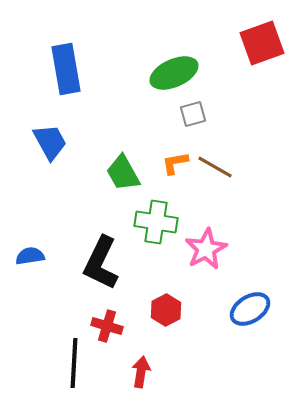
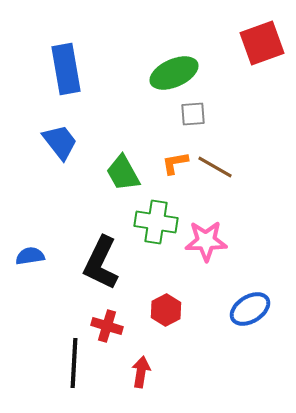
gray square: rotated 12 degrees clockwise
blue trapezoid: moved 10 px right; rotated 9 degrees counterclockwise
pink star: moved 8 px up; rotated 27 degrees clockwise
